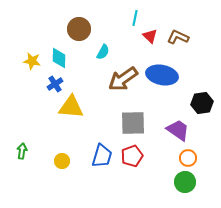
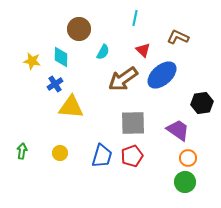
red triangle: moved 7 px left, 14 px down
cyan diamond: moved 2 px right, 1 px up
blue ellipse: rotated 52 degrees counterclockwise
yellow circle: moved 2 px left, 8 px up
